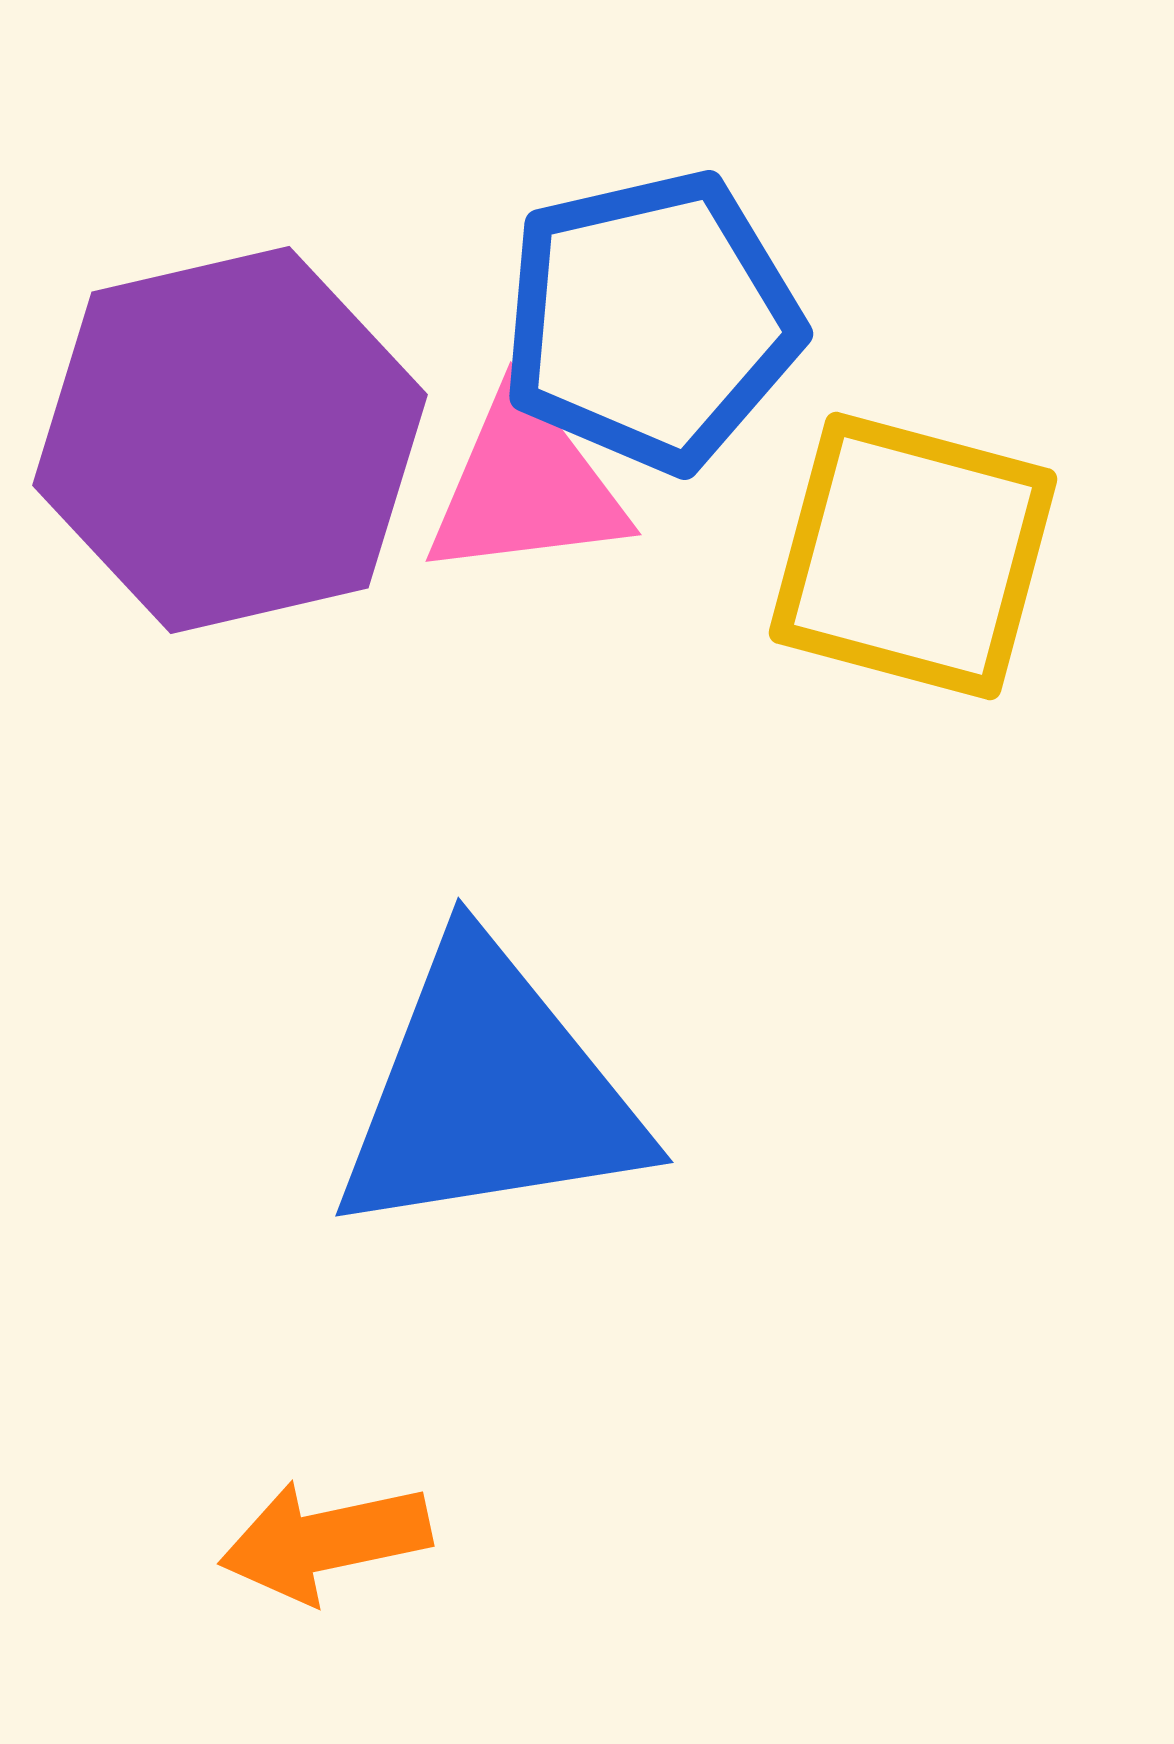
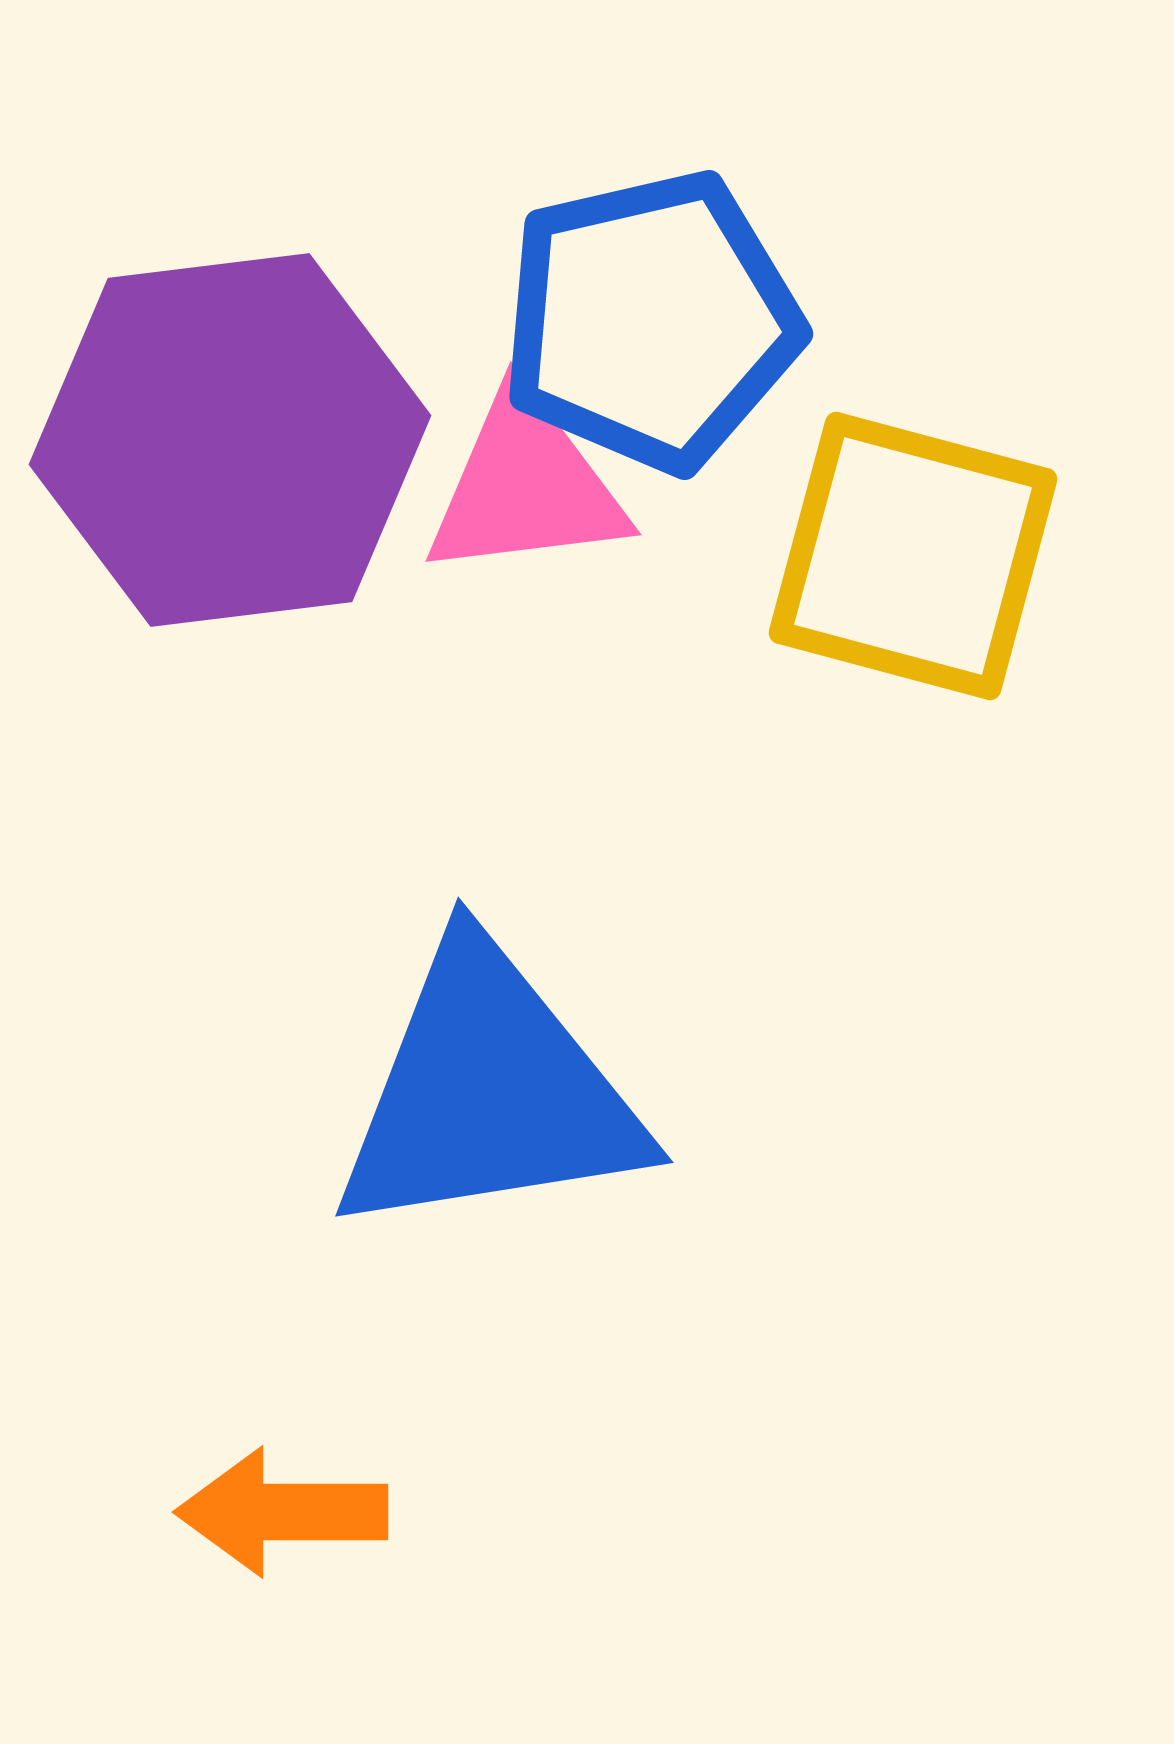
purple hexagon: rotated 6 degrees clockwise
orange arrow: moved 43 px left, 29 px up; rotated 12 degrees clockwise
